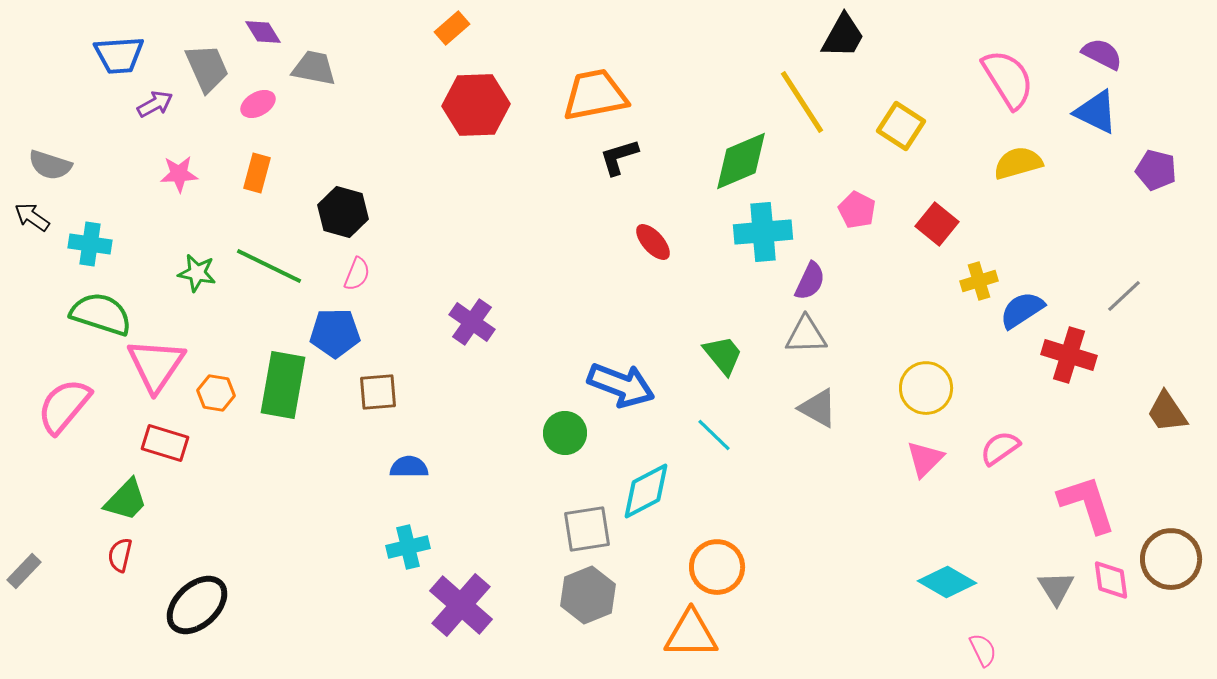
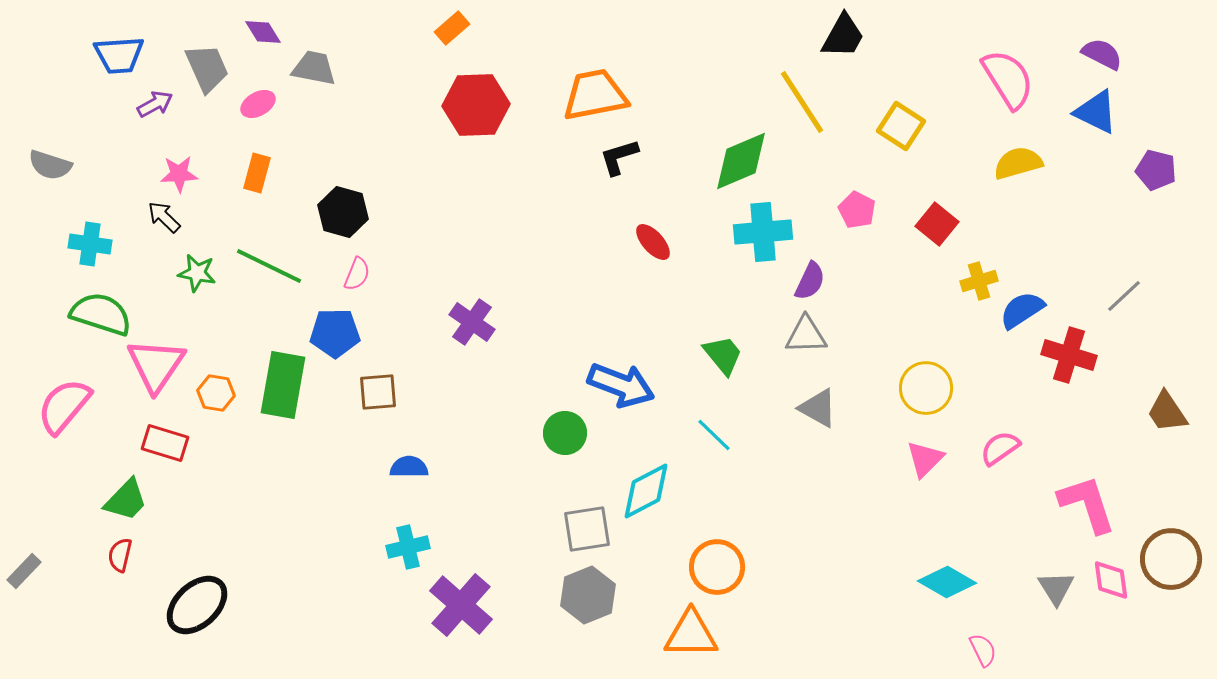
black arrow at (32, 217): moved 132 px right; rotated 9 degrees clockwise
